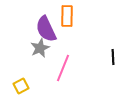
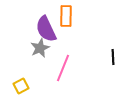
orange rectangle: moved 1 px left
